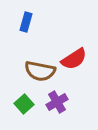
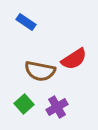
blue rectangle: rotated 72 degrees counterclockwise
purple cross: moved 5 px down
